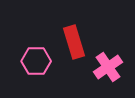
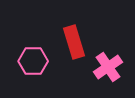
pink hexagon: moved 3 px left
